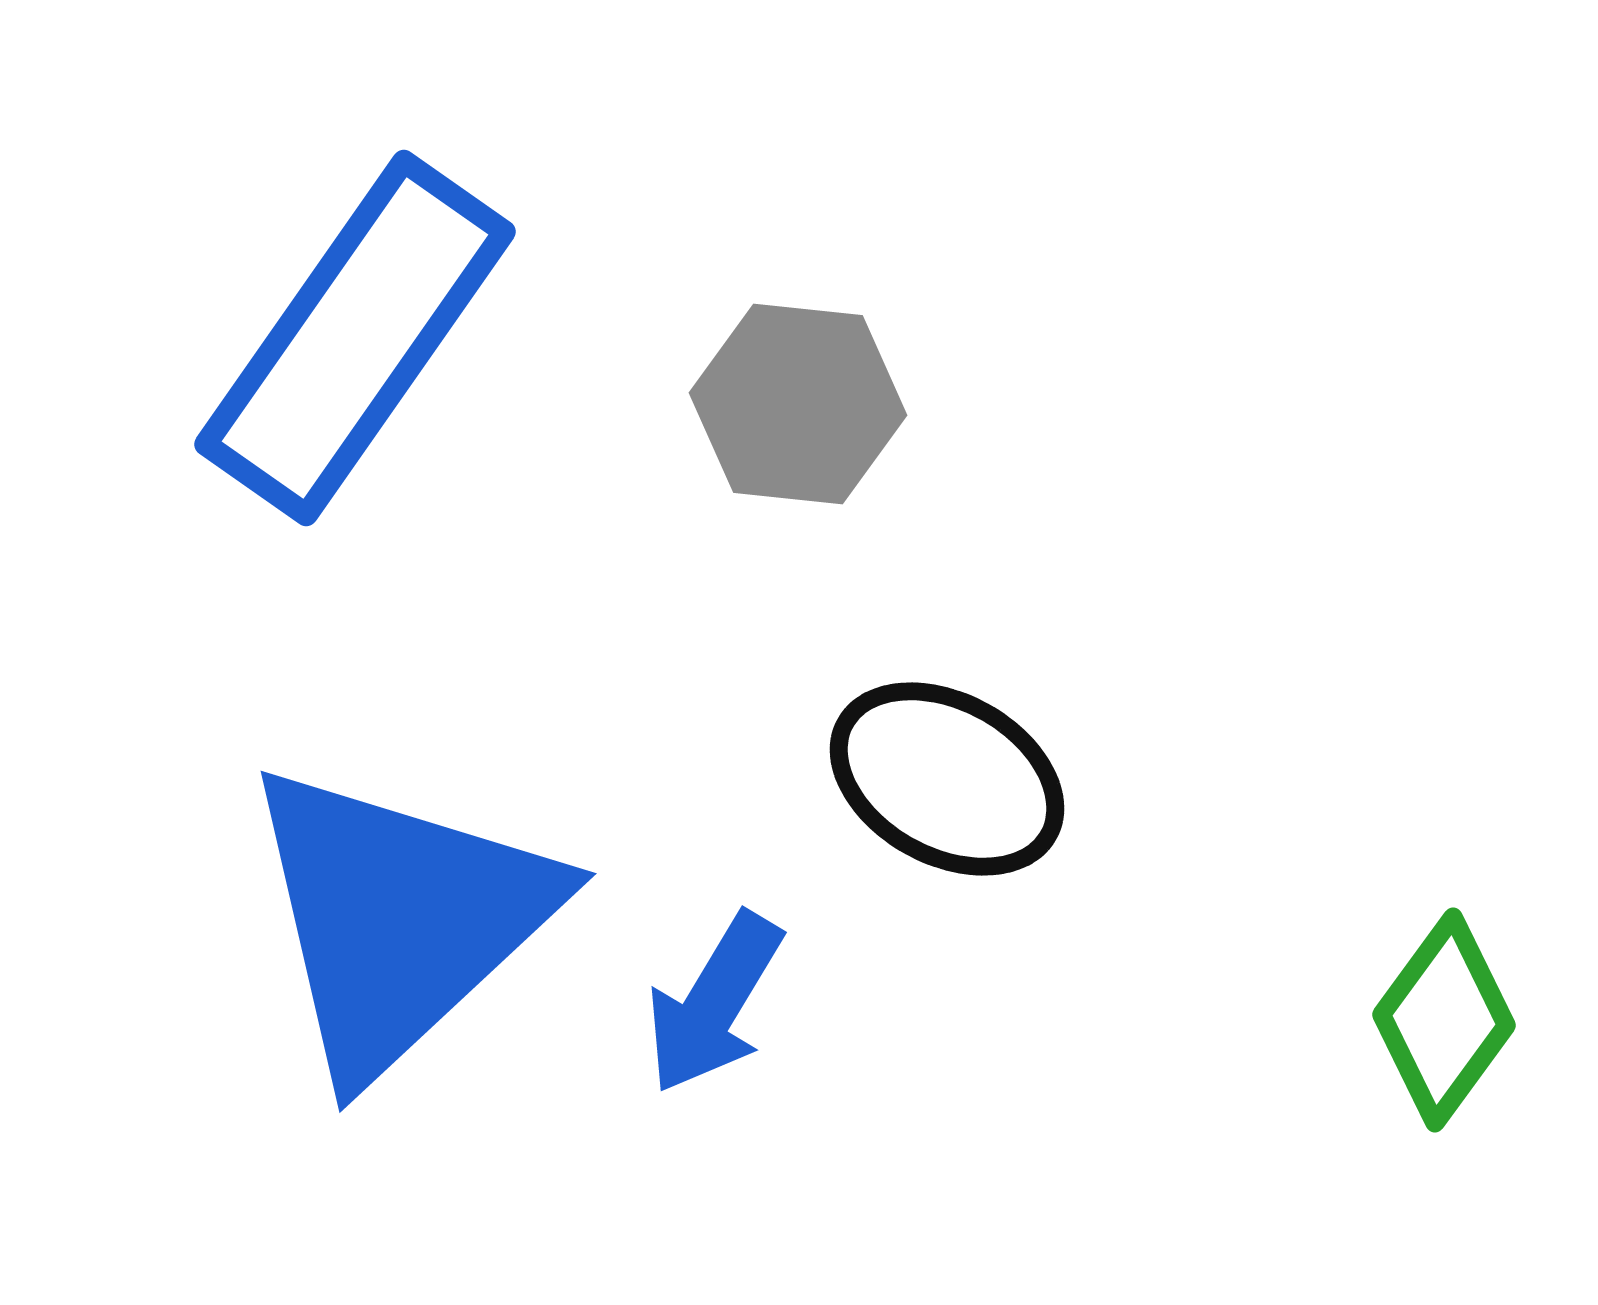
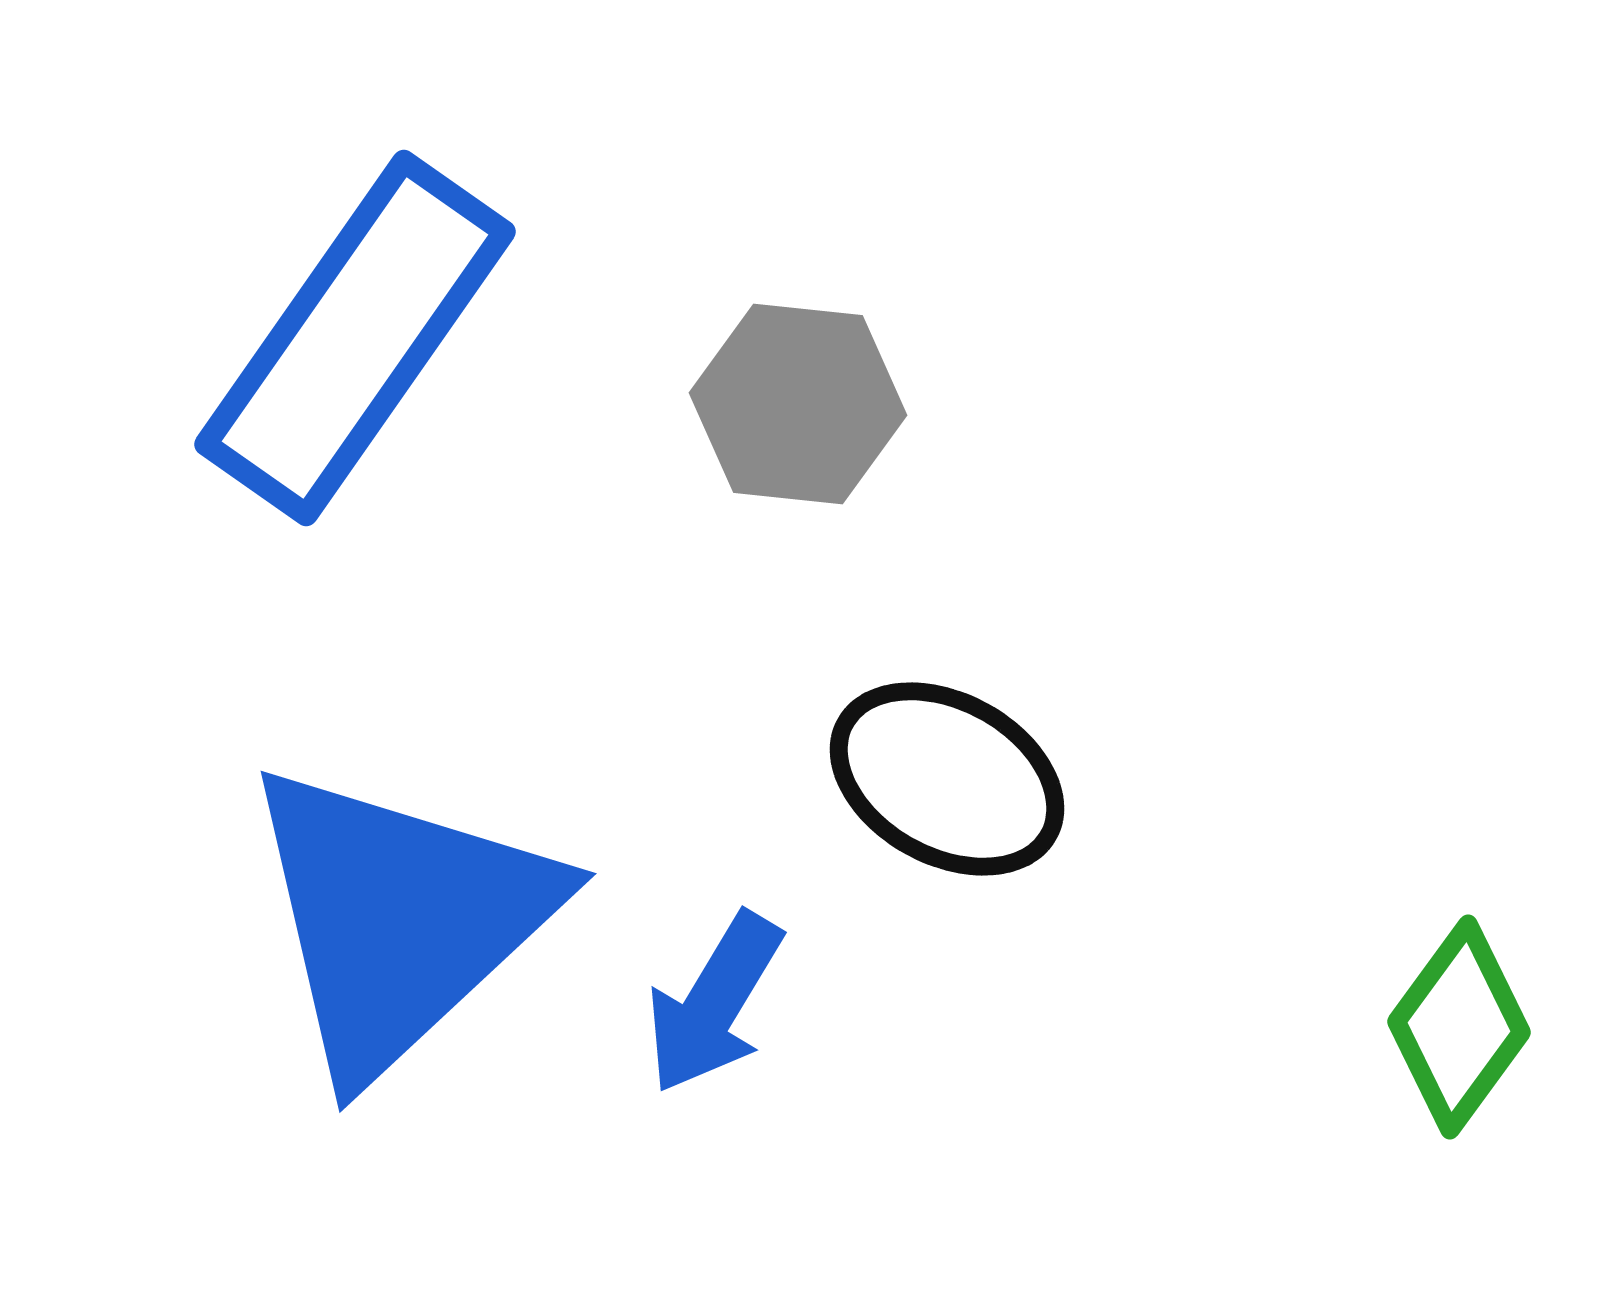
green diamond: moved 15 px right, 7 px down
